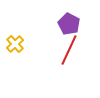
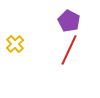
purple pentagon: moved 3 px up
